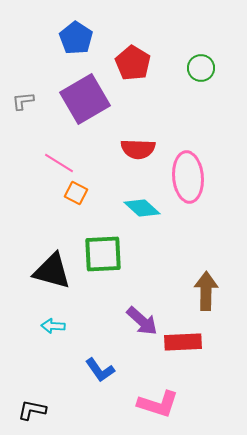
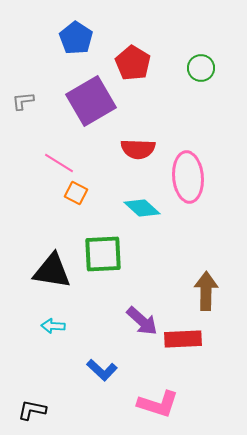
purple square: moved 6 px right, 2 px down
black triangle: rotated 6 degrees counterclockwise
red rectangle: moved 3 px up
blue L-shape: moved 2 px right; rotated 12 degrees counterclockwise
